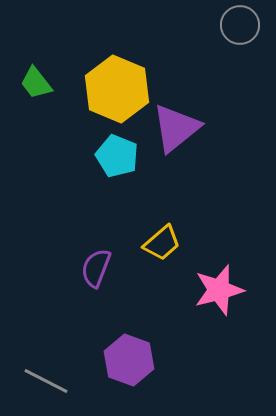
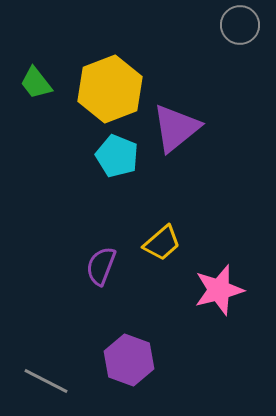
yellow hexagon: moved 7 px left; rotated 16 degrees clockwise
purple semicircle: moved 5 px right, 2 px up
